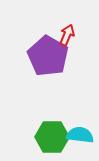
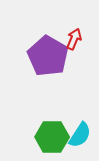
red arrow: moved 7 px right, 4 px down
cyan semicircle: rotated 116 degrees clockwise
